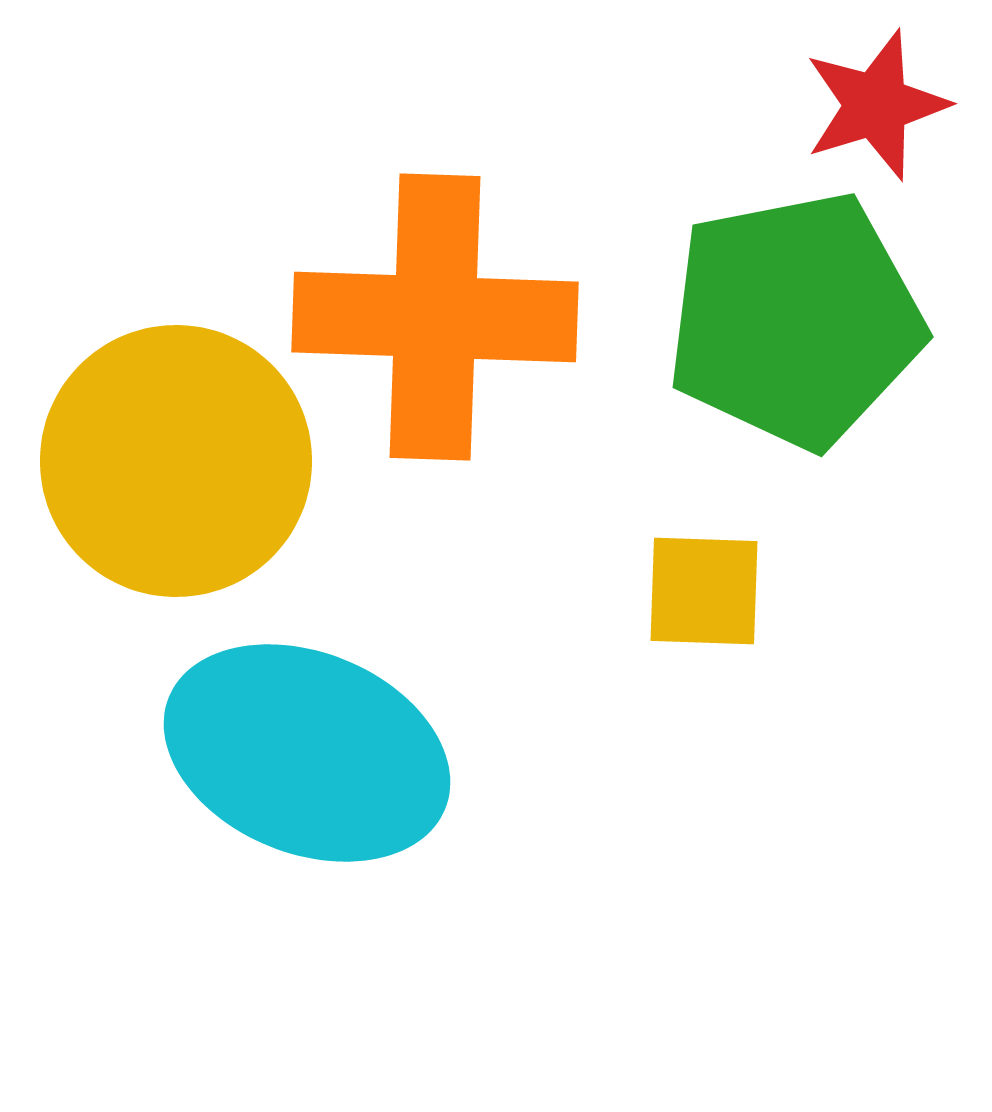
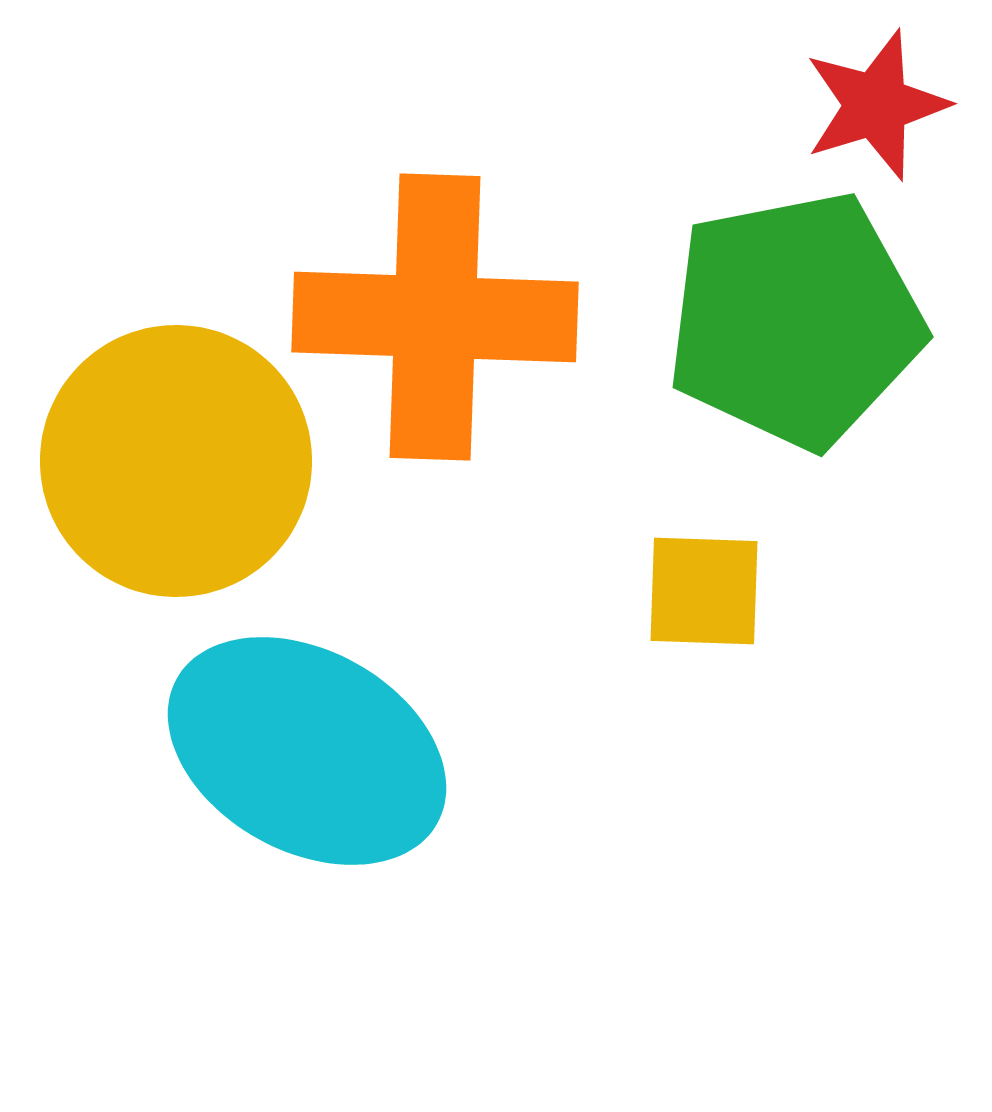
cyan ellipse: moved 2 px up; rotated 7 degrees clockwise
